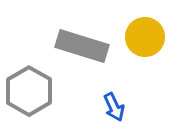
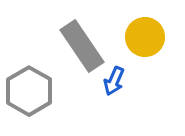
gray rectangle: rotated 39 degrees clockwise
blue arrow: moved 26 px up; rotated 48 degrees clockwise
